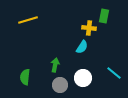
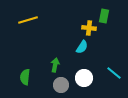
white circle: moved 1 px right
gray circle: moved 1 px right
